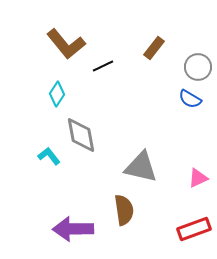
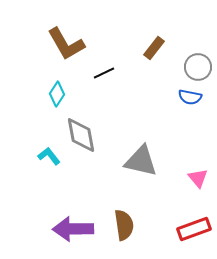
brown L-shape: rotated 9 degrees clockwise
black line: moved 1 px right, 7 px down
blue semicircle: moved 2 px up; rotated 20 degrees counterclockwise
gray triangle: moved 6 px up
pink triangle: rotated 45 degrees counterclockwise
brown semicircle: moved 15 px down
